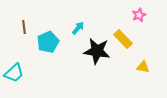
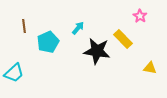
pink star: moved 1 px right, 1 px down; rotated 16 degrees counterclockwise
brown line: moved 1 px up
yellow triangle: moved 7 px right, 1 px down
